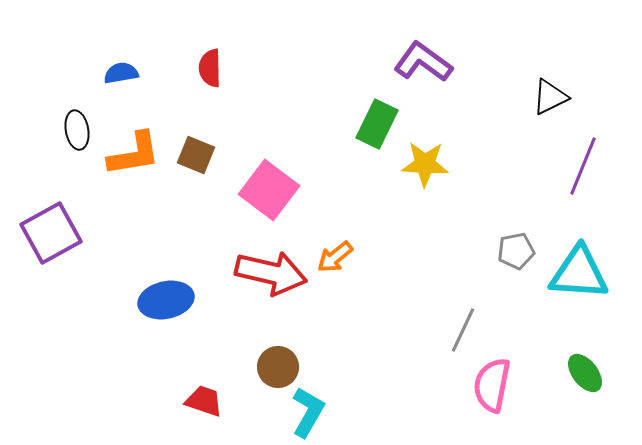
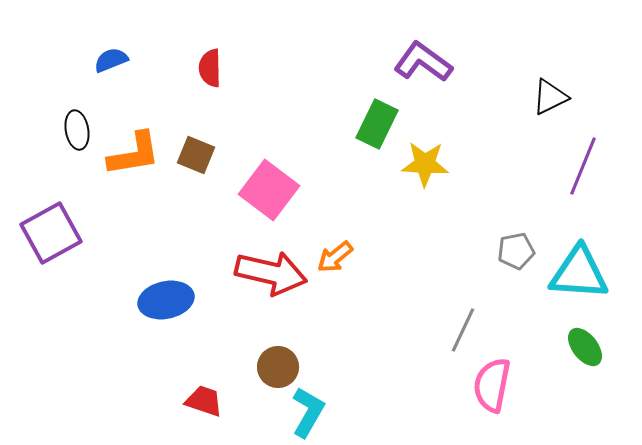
blue semicircle: moved 10 px left, 13 px up; rotated 12 degrees counterclockwise
green ellipse: moved 26 px up
